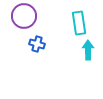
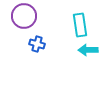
cyan rectangle: moved 1 px right, 2 px down
cyan arrow: rotated 90 degrees counterclockwise
